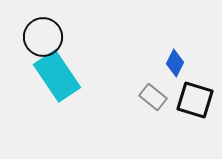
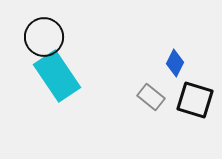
black circle: moved 1 px right
gray rectangle: moved 2 px left
